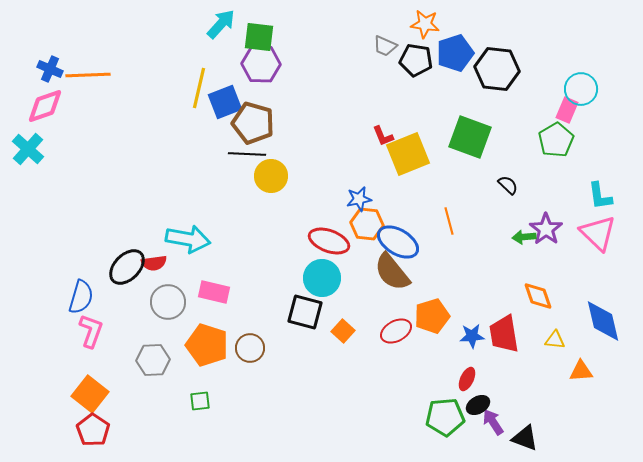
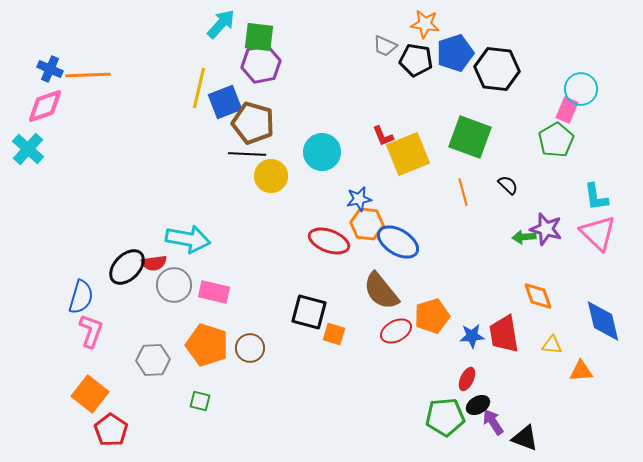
purple hexagon at (261, 64): rotated 12 degrees counterclockwise
cyan L-shape at (600, 196): moved 4 px left, 1 px down
orange line at (449, 221): moved 14 px right, 29 px up
purple star at (546, 229): rotated 20 degrees counterclockwise
brown semicircle at (392, 272): moved 11 px left, 19 px down
cyan circle at (322, 278): moved 126 px up
gray circle at (168, 302): moved 6 px right, 17 px up
black square at (305, 312): moved 4 px right
orange square at (343, 331): moved 9 px left, 3 px down; rotated 25 degrees counterclockwise
yellow triangle at (555, 340): moved 3 px left, 5 px down
green square at (200, 401): rotated 20 degrees clockwise
red pentagon at (93, 430): moved 18 px right
